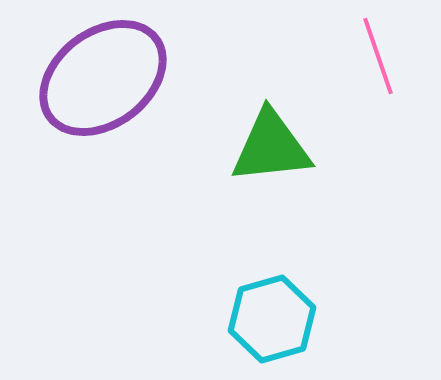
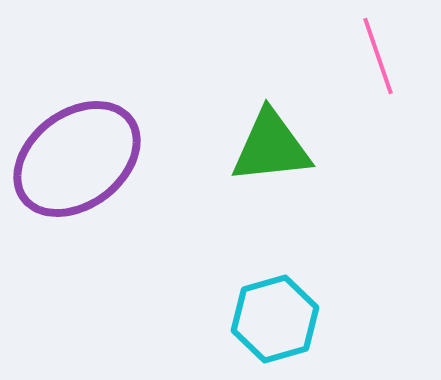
purple ellipse: moved 26 px left, 81 px down
cyan hexagon: moved 3 px right
